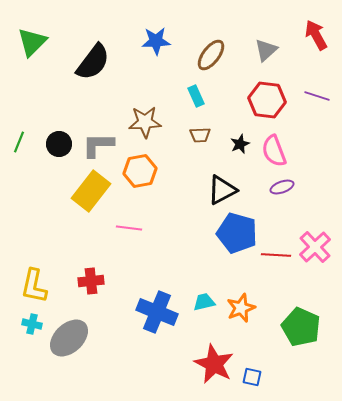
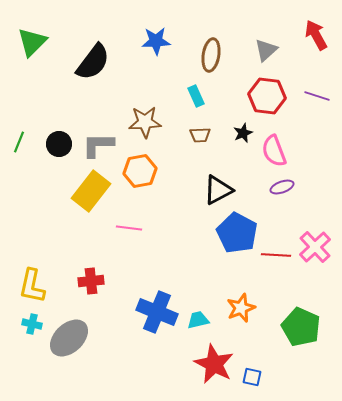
brown ellipse: rotated 28 degrees counterclockwise
red hexagon: moved 4 px up
black star: moved 3 px right, 11 px up
black triangle: moved 4 px left
blue pentagon: rotated 12 degrees clockwise
yellow L-shape: moved 2 px left
cyan trapezoid: moved 6 px left, 18 px down
